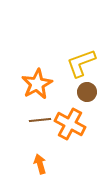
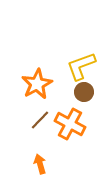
yellow L-shape: moved 3 px down
brown circle: moved 3 px left
brown line: rotated 40 degrees counterclockwise
